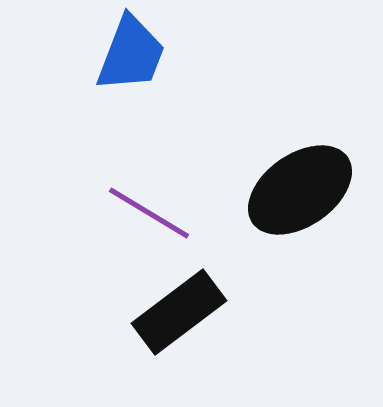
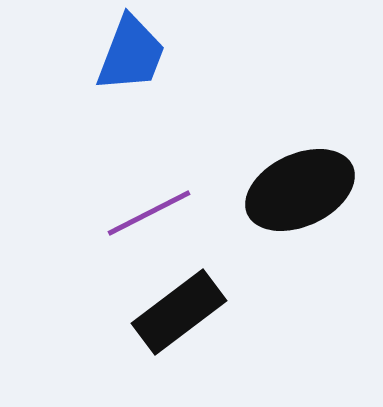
black ellipse: rotated 10 degrees clockwise
purple line: rotated 58 degrees counterclockwise
